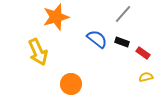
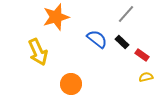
gray line: moved 3 px right
black rectangle: rotated 24 degrees clockwise
red rectangle: moved 1 px left, 2 px down
